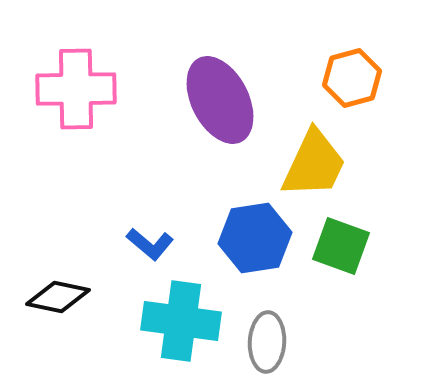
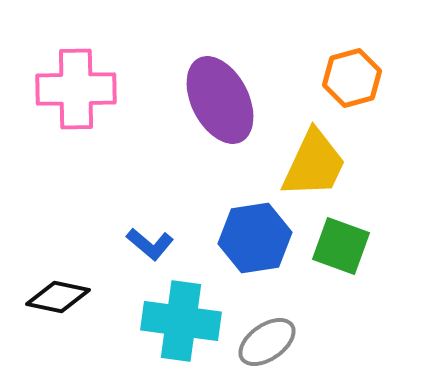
gray ellipse: rotated 52 degrees clockwise
